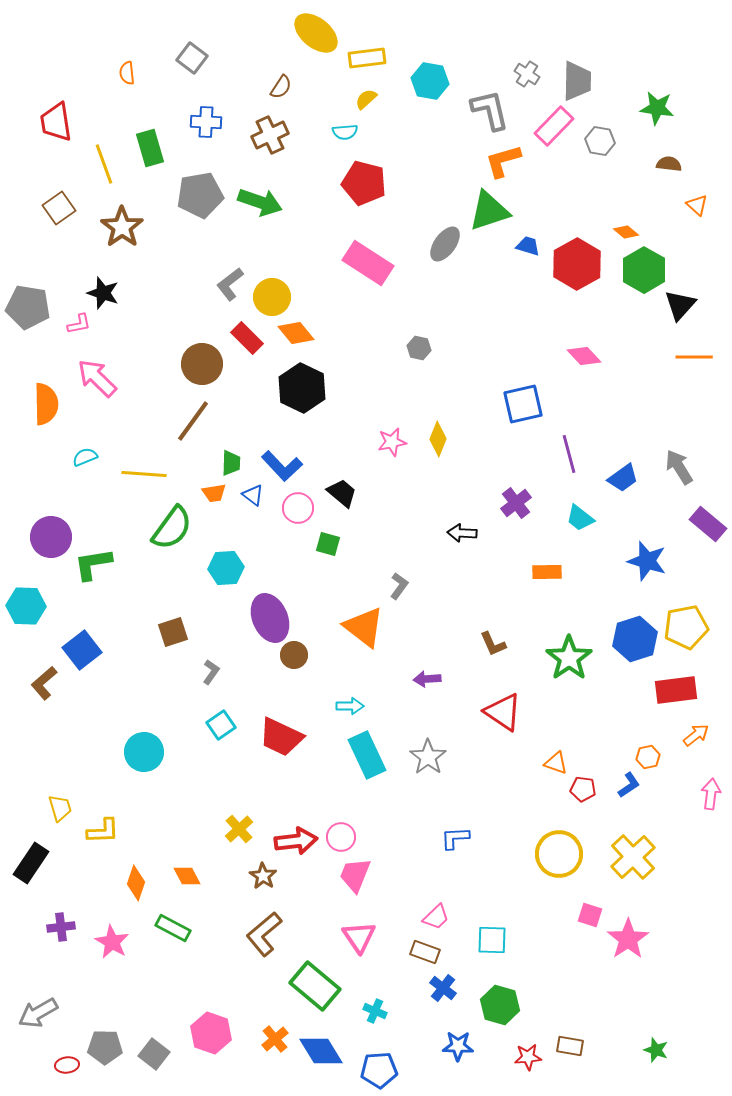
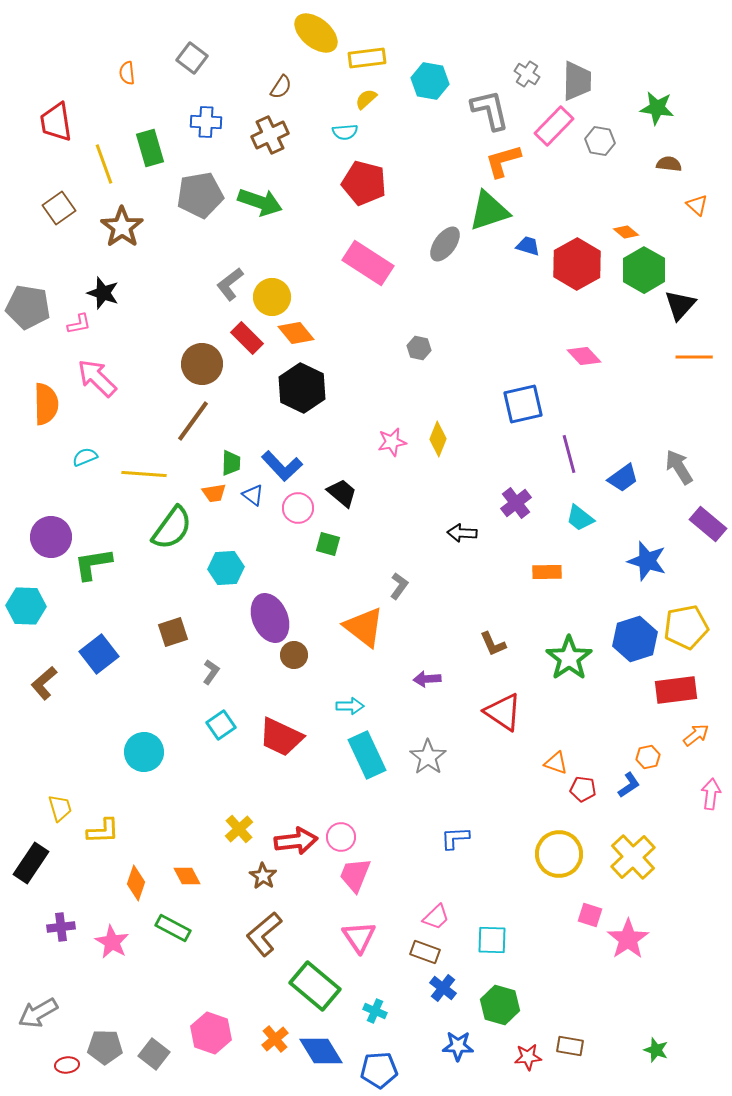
blue square at (82, 650): moved 17 px right, 4 px down
